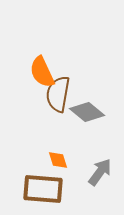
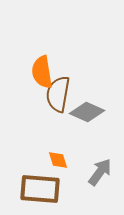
orange semicircle: rotated 16 degrees clockwise
gray diamond: rotated 16 degrees counterclockwise
brown rectangle: moved 3 px left
